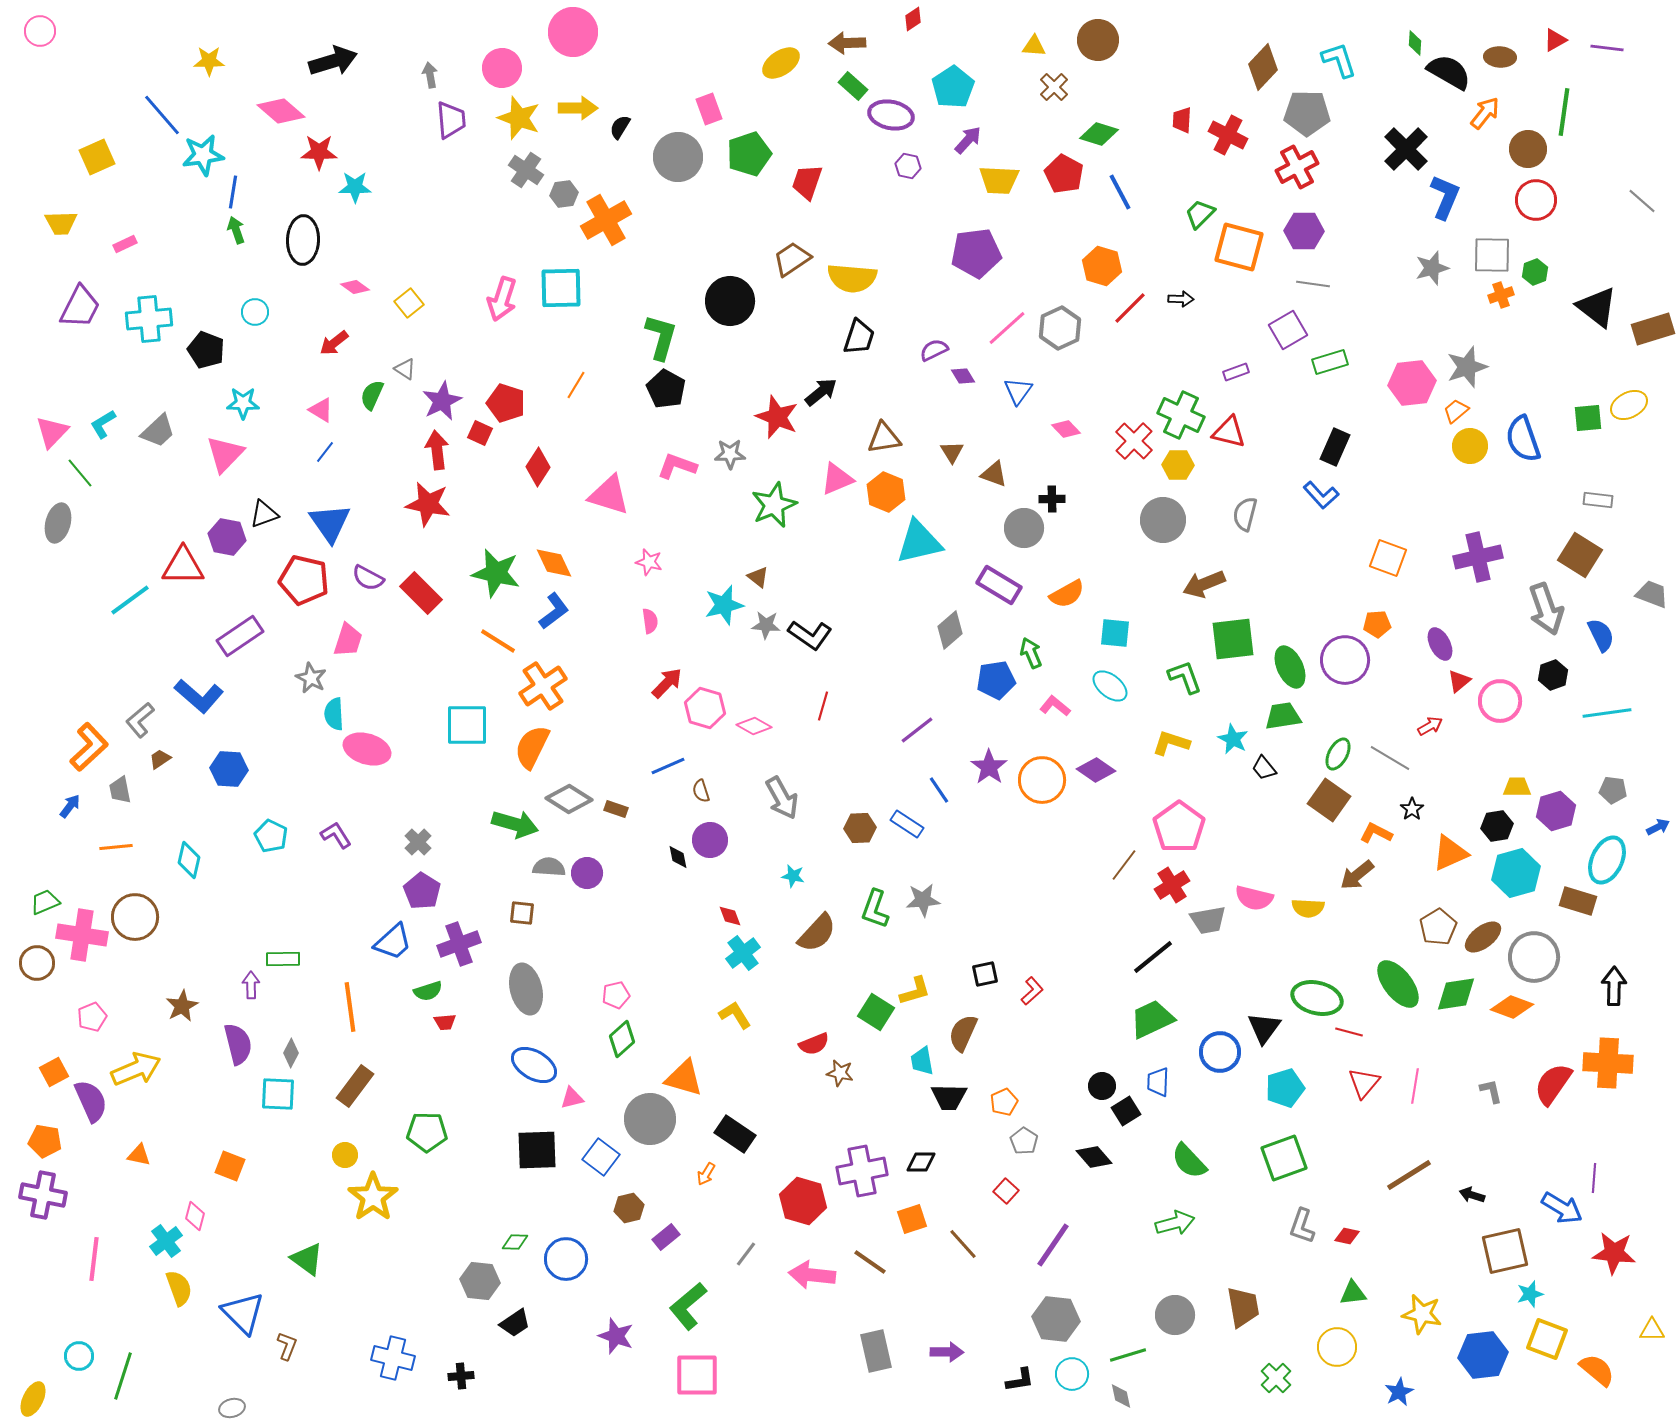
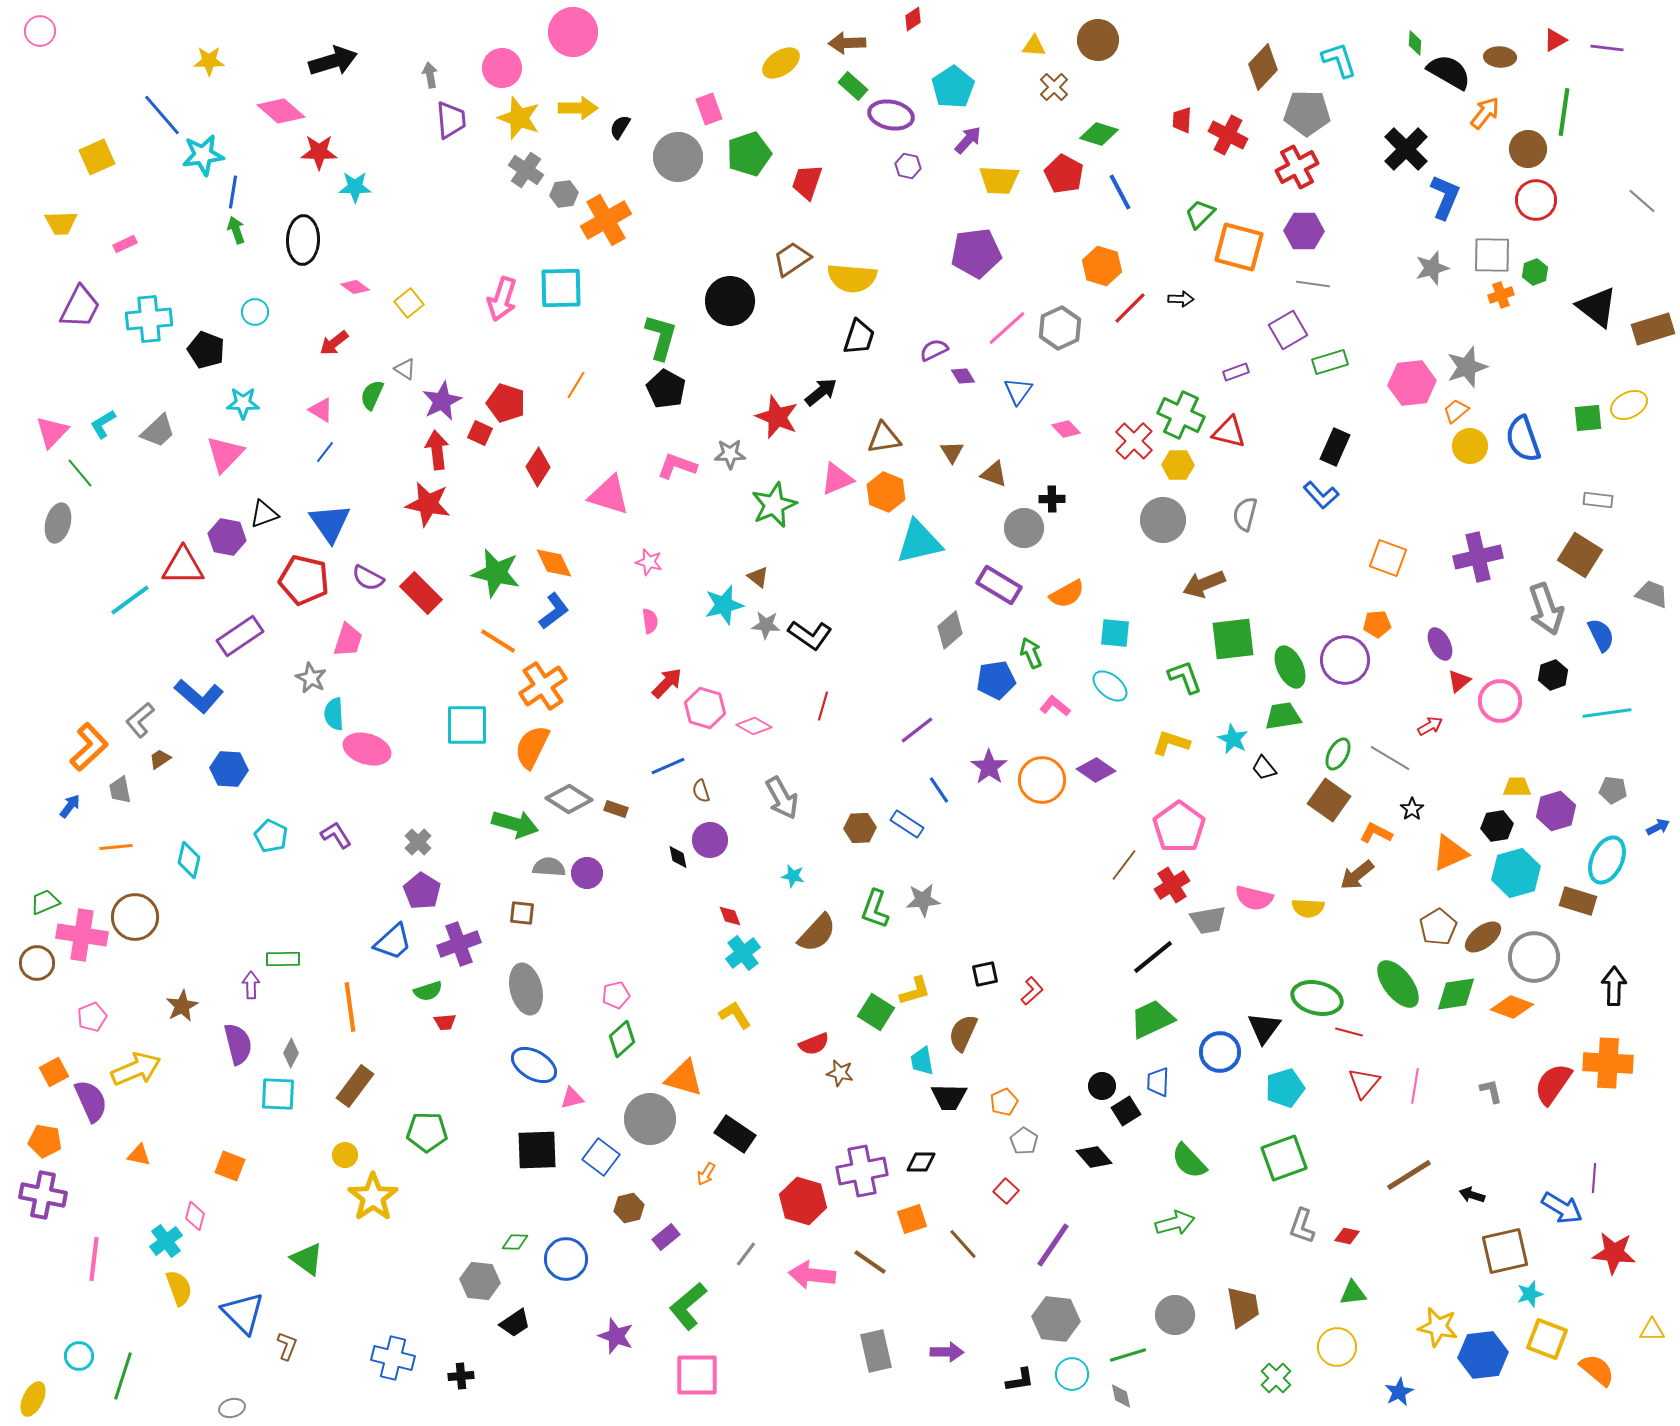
yellow star at (1422, 1314): moved 16 px right, 13 px down
